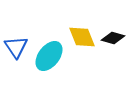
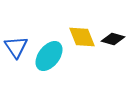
black diamond: moved 1 px down
